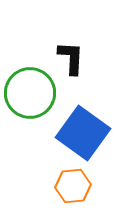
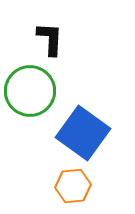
black L-shape: moved 21 px left, 19 px up
green circle: moved 2 px up
